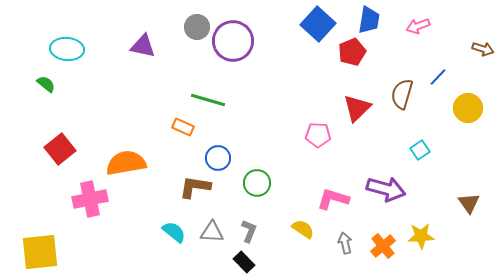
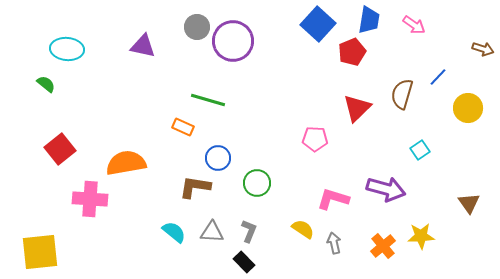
pink arrow: moved 4 px left, 1 px up; rotated 125 degrees counterclockwise
pink pentagon: moved 3 px left, 4 px down
pink cross: rotated 16 degrees clockwise
gray arrow: moved 11 px left
